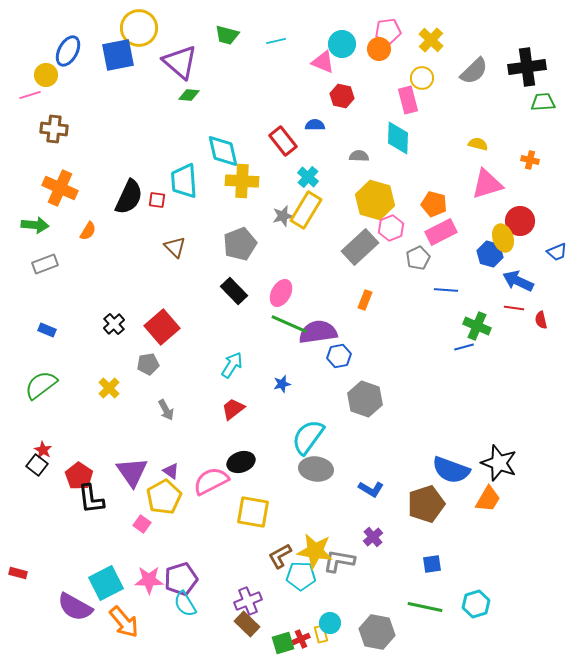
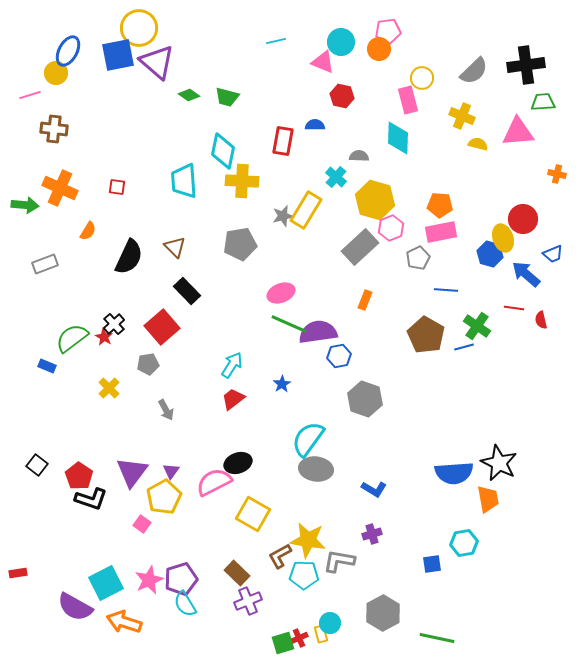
green trapezoid at (227, 35): moved 62 px down
yellow cross at (431, 40): moved 31 px right, 76 px down; rotated 20 degrees counterclockwise
cyan circle at (342, 44): moved 1 px left, 2 px up
purple triangle at (180, 62): moved 23 px left
black cross at (527, 67): moved 1 px left, 2 px up
yellow circle at (46, 75): moved 10 px right, 2 px up
green diamond at (189, 95): rotated 30 degrees clockwise
red rectangle at (283, 141): rotated 48 degrees clockwise
cyan diamond at (223, 151): rotated 24 degrees clockwise
orange cross at (530, 160): moved 27 px right, 14 px down
cyan cross at (308, 177): moved 28 px right
pink triangle at (487, 184): moved 31 px right, 52 px up; rotated 12 degrees clockwise
black semicircle at (129, 197): moved 60 px down
red square at (157, 200): moved 40 px left, 13 px up
orange pentagon at (434, 204): moved 6 px right, 1 px down; rotated 10 degrees counterclockwise
red circle at (520, 221): moved 3 px right, 2 px up
green arrow at (35, 225): moved 10 px left, 20 px up
pink rectangle at (441, 232): rotated 16 degrees clockwise
gray pentagon at (240, 244): rotated 12 degrees clockwise
blue trapezoid at (557, 252): moved 4 px left, 2 px down
blue arrow at (518, 281): moved 8 px right, 7 px up; rotated 16 degrees clockwise
black rectangle at (234, 291): moved 47 px left
pink ellipse at (281, 293): rotated 40 degrees clockwise
green cross at (477, 326): rotated 12 degrees clockwise
blue rectangle at (47, 330): moved 36 px down
blue star at (282, 384): rotated 18 degrees counterclockwise
green semicircle at (41, 385): moved 31 px right, 47 px up
red trapezoid at (233, 409): moved 10 px up
cyan semicircle at (308, 437): moved 2 px down
red star at (43, 450): moved 61 px right, 113 px up
black ellipse at (241, 462): moved 3 px left, 1 px down
black star at (499, 463): rotated 6 degrees clockwise
blue semicircle at (451, 470): moved 3 px right, 3 px down; rotated 24 degrees counterclockwise
purple triangle at (171, 471): rotated 30 degrees clockwise
purple triangle at (132, 472): rotated 12 degrees clockwise
pink semicircle at (211, 481): moved 3 px right, 1 px down
blue L-shape at (371, 489): moved 3 px right
black L-shape at (91, 499): rotated 64 degrees counterclockwise
orange trapezoid at (488, 499): rotated 40 degrees counterclockwise
brown pentagon at (426, 504): moved 169 px up; rotated 24 degrees counterclockwise
yellow square at (253, 512): moved 2 px down; rotated 20 degrees clockwise
purple cross at (373, 537): moved 1 px left, 3 px up; rotated 24 degrees clockwise
yellow star at (315, 551): moved 7 px left, 11 px up
red rectangle at (18, 573): rotated 24 degrees counterclockwise
cyan pentagon at (301, 576): moved 3 px right, 1 px up
pink star at (149, 580): rotated 24 degrees counterclockwise
cyan hexagon at (476, 604): moved 12 px left, 61 px up; rotated 8 degrees clockwise
green line at (425, 607): moved 12 px right, 31 px down
orange arrow at (124, 622): rotated 148 degrees clockwise
brown rectangle at (247, 624): moved 10 px left, 51 px up
gray hexagon at (377, 632): moved 6 px right, 19 px up; rotated 20 degrees clockwise
red cross at (301, 639): moved 2 px left, 1 px up
